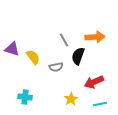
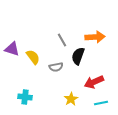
gray line: moved 2 px left
cyan line: moved 1 px right, 1 px up
